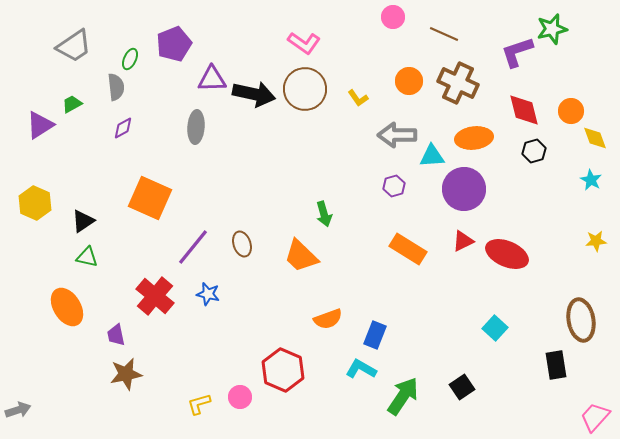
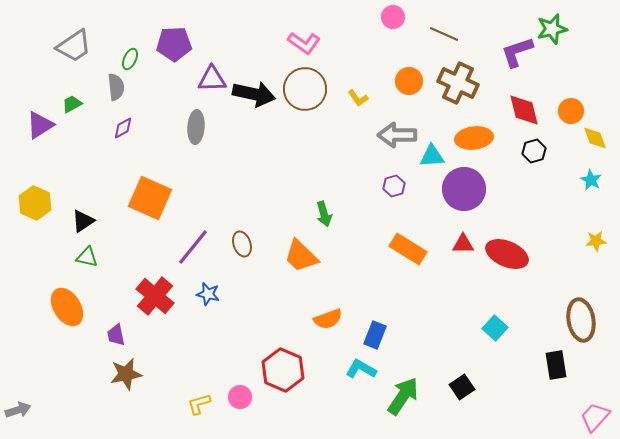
purple pentagon at (174, 44): rotated 20 degrees clockwise
red triangle at (463, 241): moved 3 px down; rotated 25 degrees clockwise
